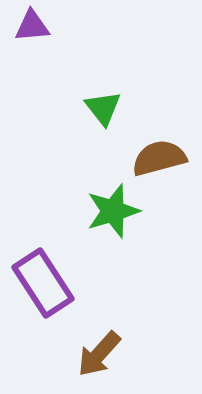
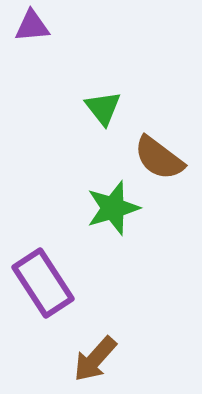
brown semicircle: rotated 128 degrees counterclockwise
green star: moved 3 px up
brown arrow: moved 4 px left, 5 px down
